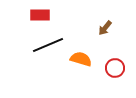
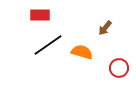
black line: rotated 12 degrees counterclockwise
orange semicircle: moved 1 px right, 7 px up
red circle: moved 4 px right
